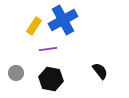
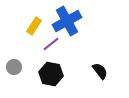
blue cross: moved 4 px right, 1 px down
purple line: moved 3 px right, 5 px up; rotated 30 degrees counterclockwise
gray circle: moved 2 px left, 6 px up
black hexagon: moved 5 px up
